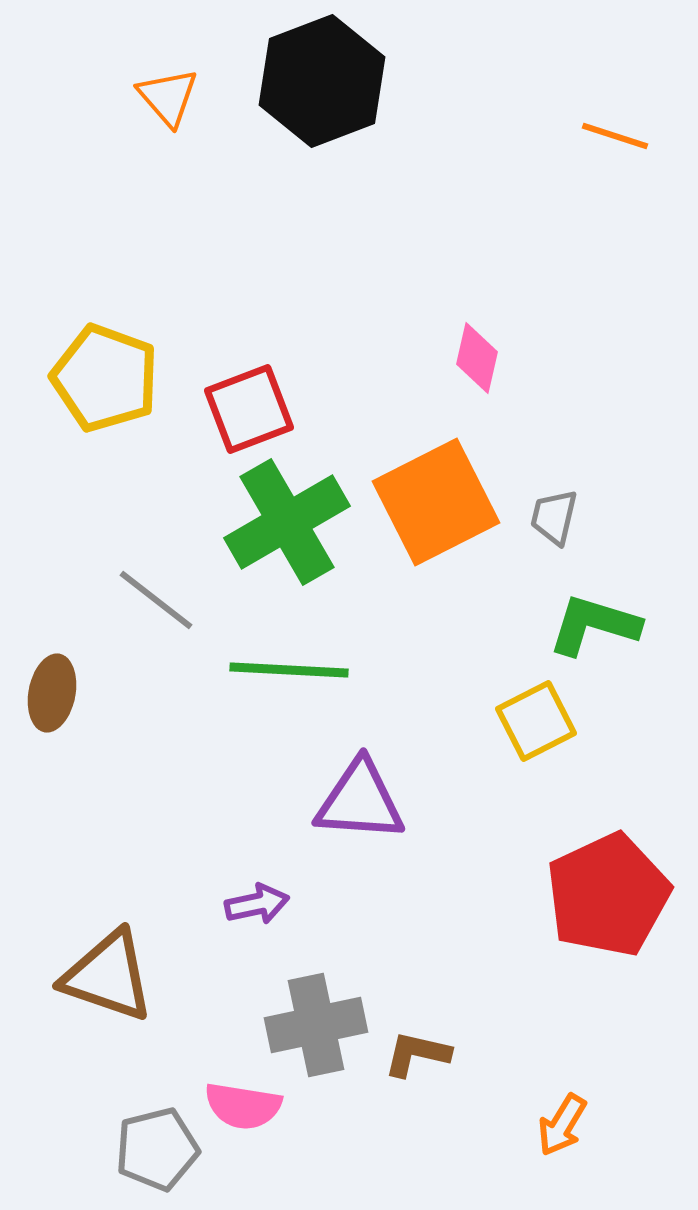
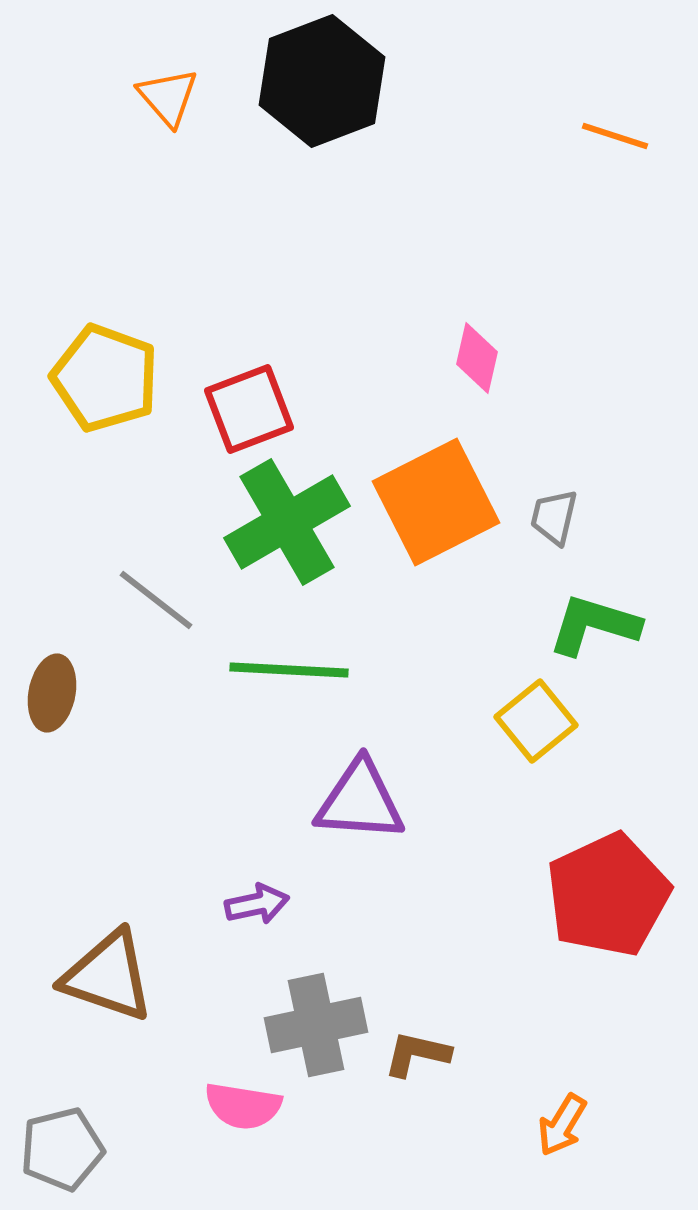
yellow square: rotated 12 degrees counterclockwise
gray pentagon: moved 95 px left
